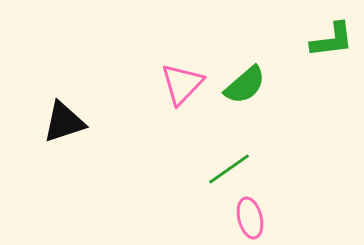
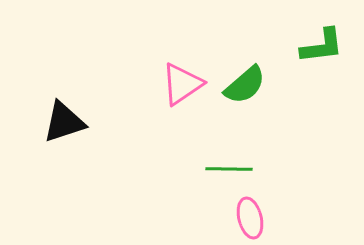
green L-shape: moved 10 px left, 6 px down
pink triangle: rotated 12 degrees clockwise
green line: rotated 36 degrees clockwise
